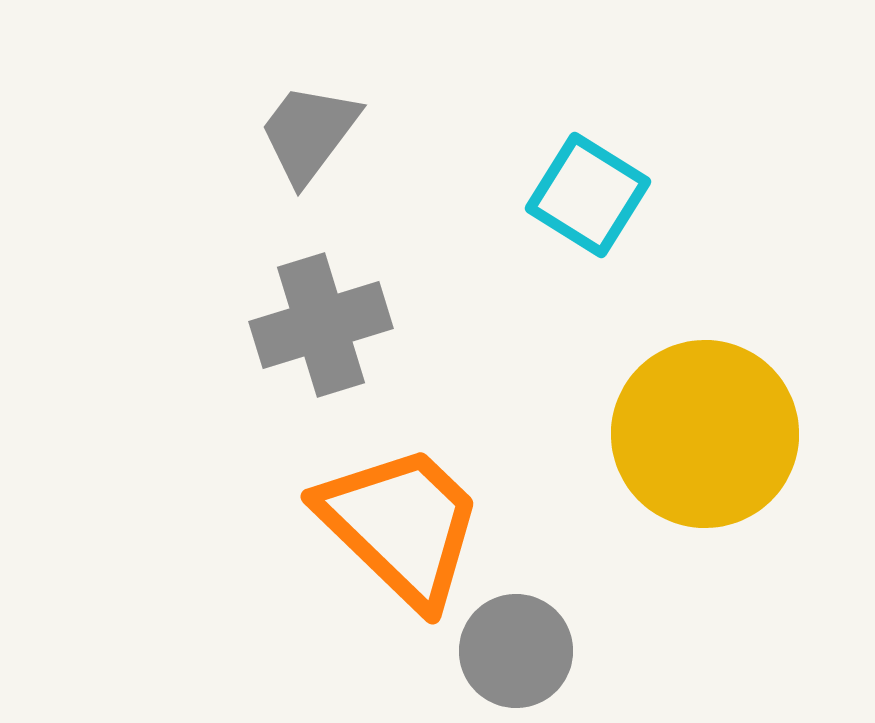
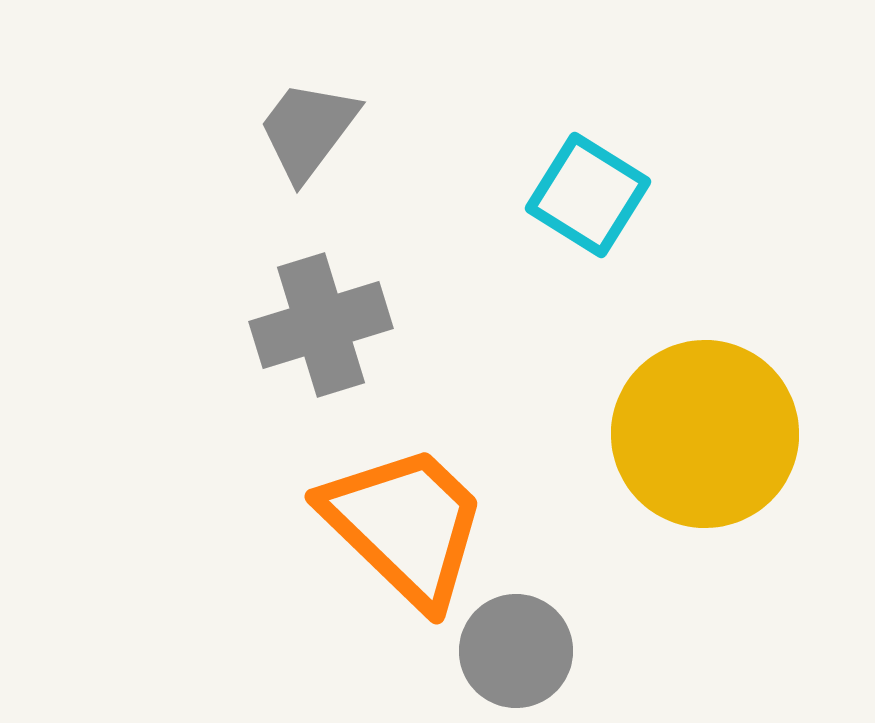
gray trapezoid: moved 1 px left, 3 px up
orange trapezoid: moved 4 px right
